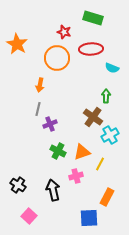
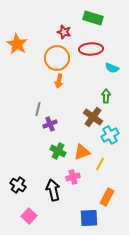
orange arrow: moved 19 px right, 4 px up
pink cross: moved 3 px left, 1 px down
